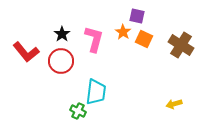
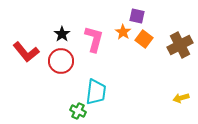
orange square: rotated 12 degrees clockwise
brown cross: moved 1 px left; rotated 30 degrees clockwise
yellow arrow: moved 7 px right, 6 px up
